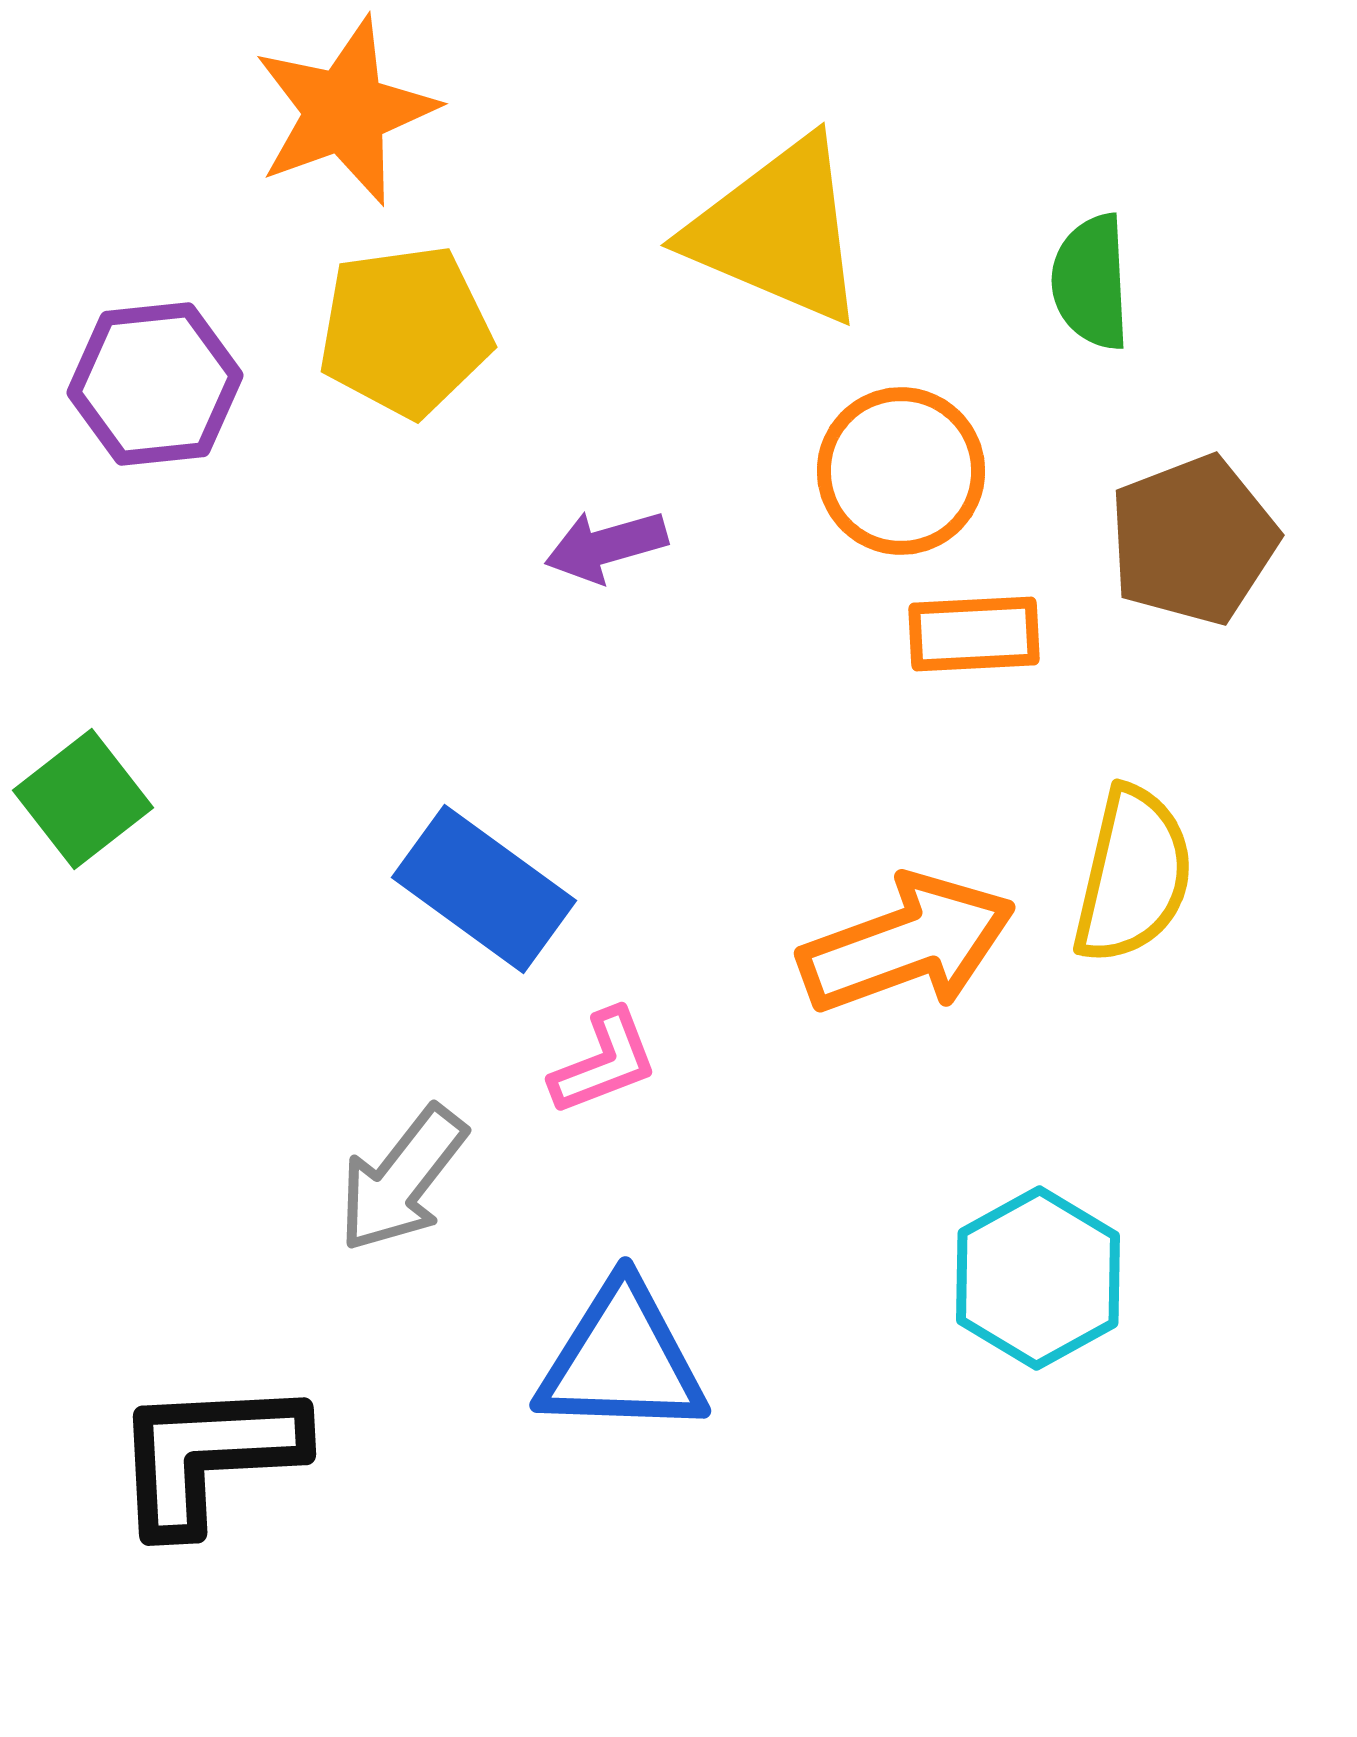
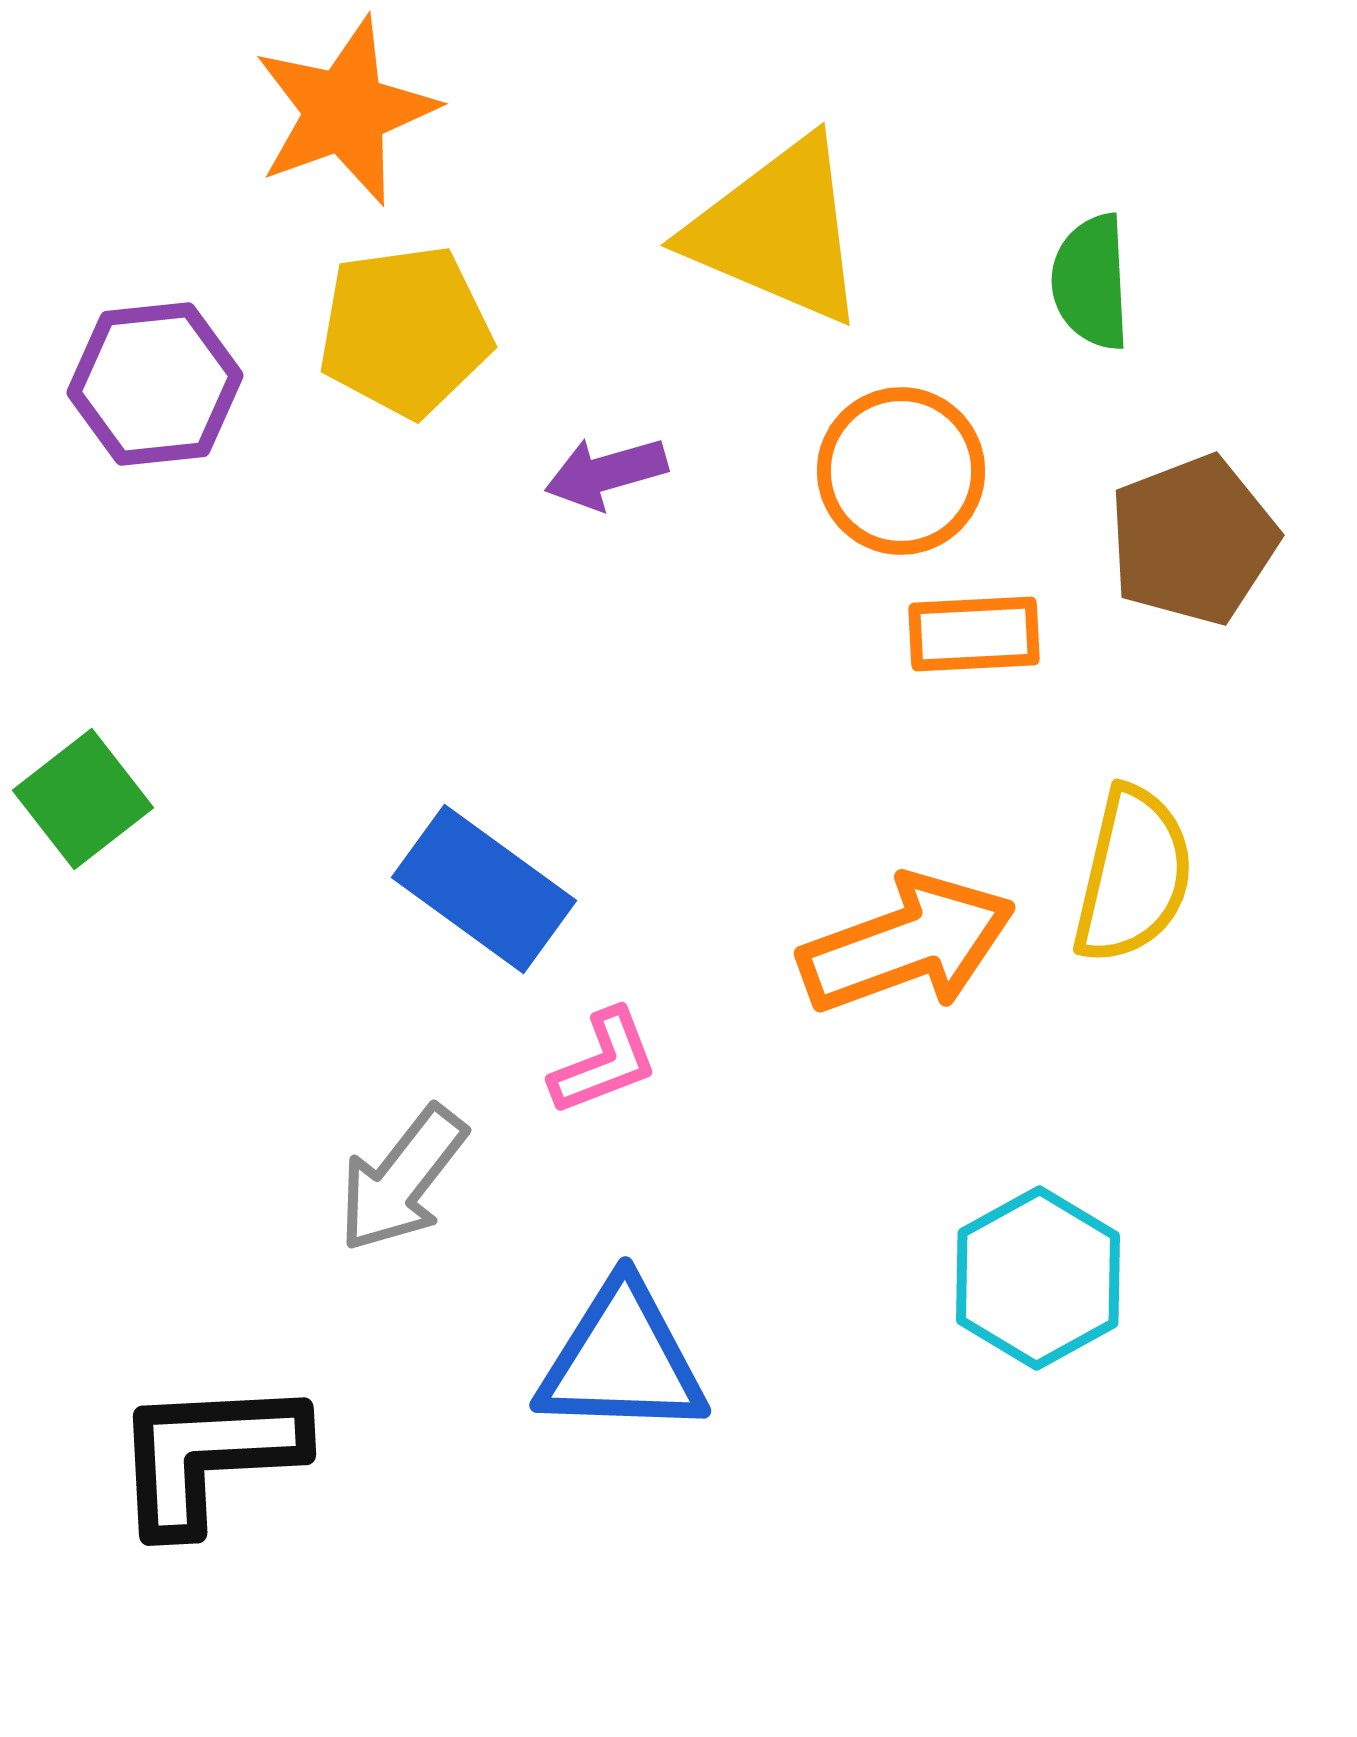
purple arrow: moved 73 px up
